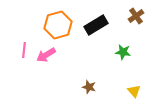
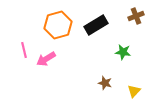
brown cross: rotated 14 degrees clockwise
pink line: rotated 21 degrees counterclockwise
pink arrow: moved 4 px down
brown star: moved 16 px right, 4 px up
yellow triangle: rotated 24 degrees clockwise
